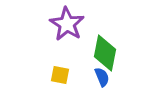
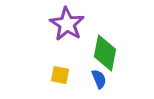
blue semicircle: moved 3 px left, 2 px down
